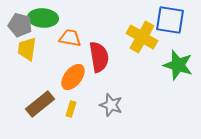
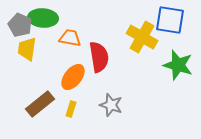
gray pentagon: rotated 10 degrees clockwise
